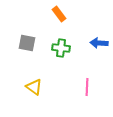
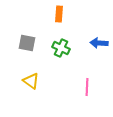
orange rectangle: rotated 42 degrees clockwise
green cross: rotated 18 degrees clockwise
yellow triangle: moved 3 px left, 6 px up
